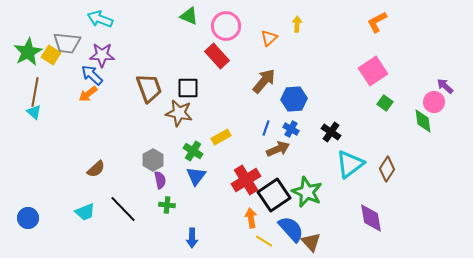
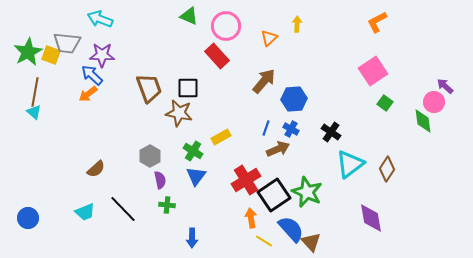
yellow square at (51, 55): rotated 12 degrees counterclockwise
gray hexagon at (153, 160): moved 3 px left, 4 px up
